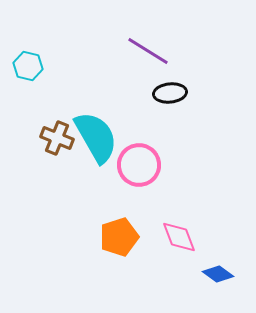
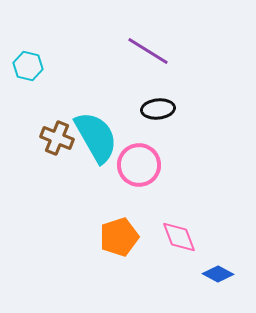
black ellipse: moved 12 px left, 16 px down
blue diamond: rotated 8 degrees counterclockwise
